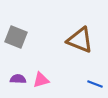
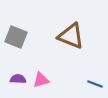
brown triangle: moved 9 px left, 4 px up
